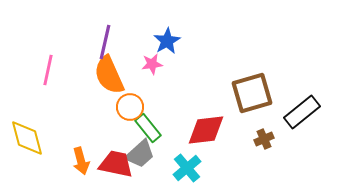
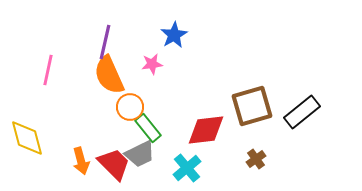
blue star: moved 7 px right, 6 px up
brown square: moved 13 px down
brown cross: moved 8 px left, 20 px down; rotated 12 degrees counterclockwise
gray trapezoid: rotated 16 degrees clockwise
red trapezoid: moved 2 px left; rotated 33 degrees clockwise
